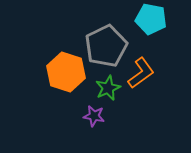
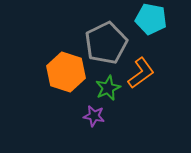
gray pentagon: moved 3 px up
